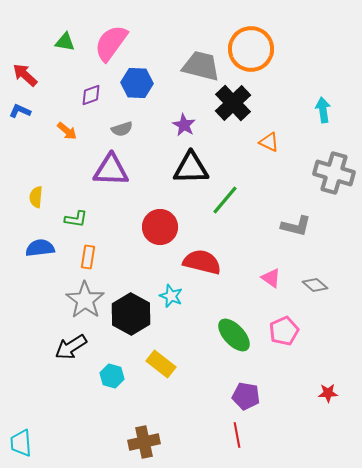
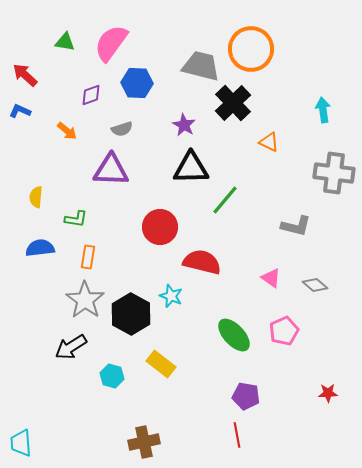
gray cross: rotated 9 degrees counterclockwise
